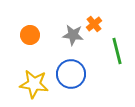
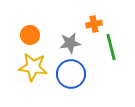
orange cross: rotated 28 degrees clockwise
gray star: moved 3 px left, 8 px down; rotated 15 degrees counterclockwise
green line: moved 6 px left, 4 px up
yellow star: moved 1 px left, 17 px up
